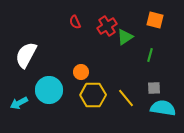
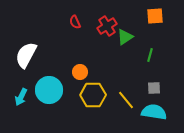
orange square: moved 4 px up; rotated 18 degrees counterclockwise
orange circle: moved 1 px left
yellow line: moved 2 px down
cyan arrow: moved 2 px right, 6 px up; rotated 36 degrees counterclockwise
cyan semicircle: moved 9 px left, 4 px down
